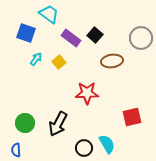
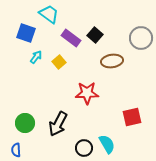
cyan arrow: moved 2 px up
